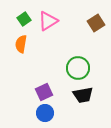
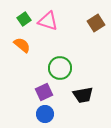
pink triangle: rotated 50 degrees clockwise
orange semicircle: moved 1 px right, 1 px down; rotated 120 degrees clockwise
green circle: moved 18 px left
blue circle: moved 1 px down
